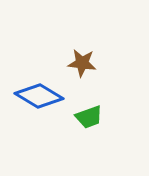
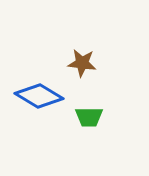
green trapezoid: rotated 20 degrees clockwise
